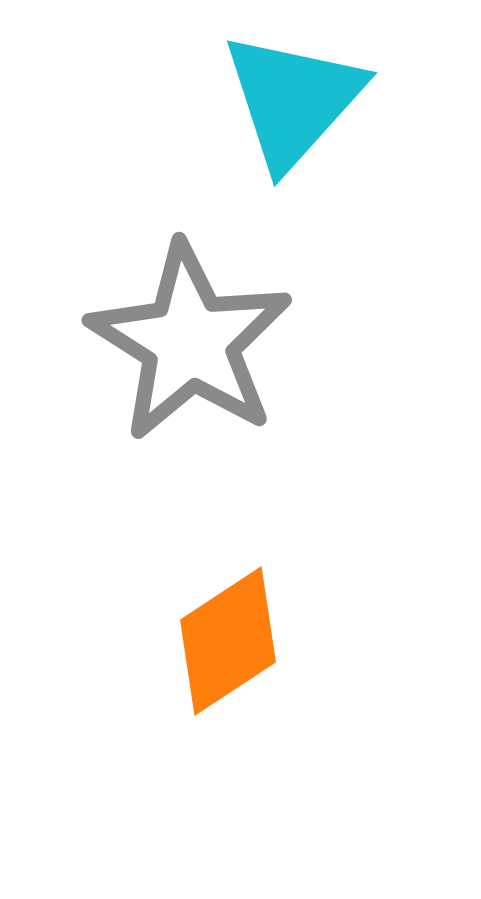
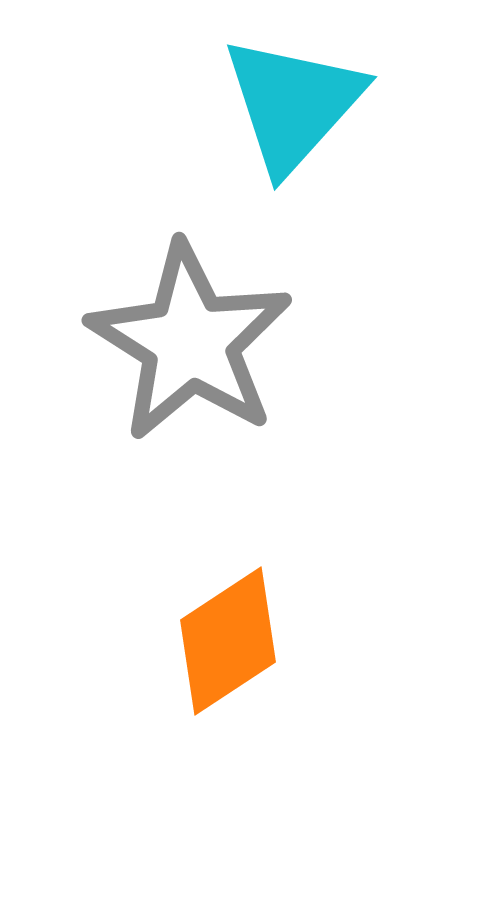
cyan triangle: moved 4 px down
